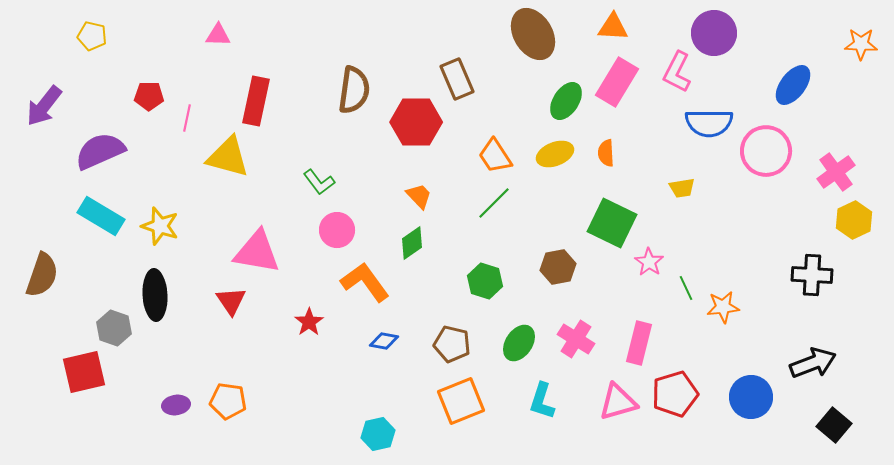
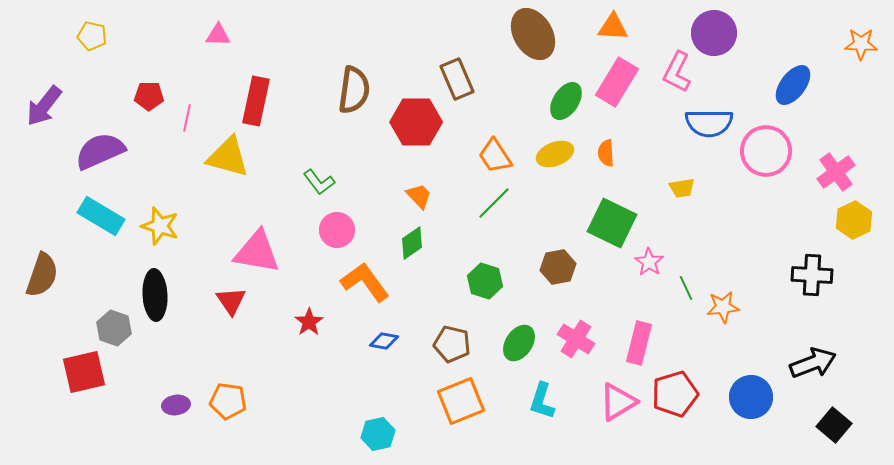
pink triangle at (618, 402): rotated 15 degrees counterclockwise
